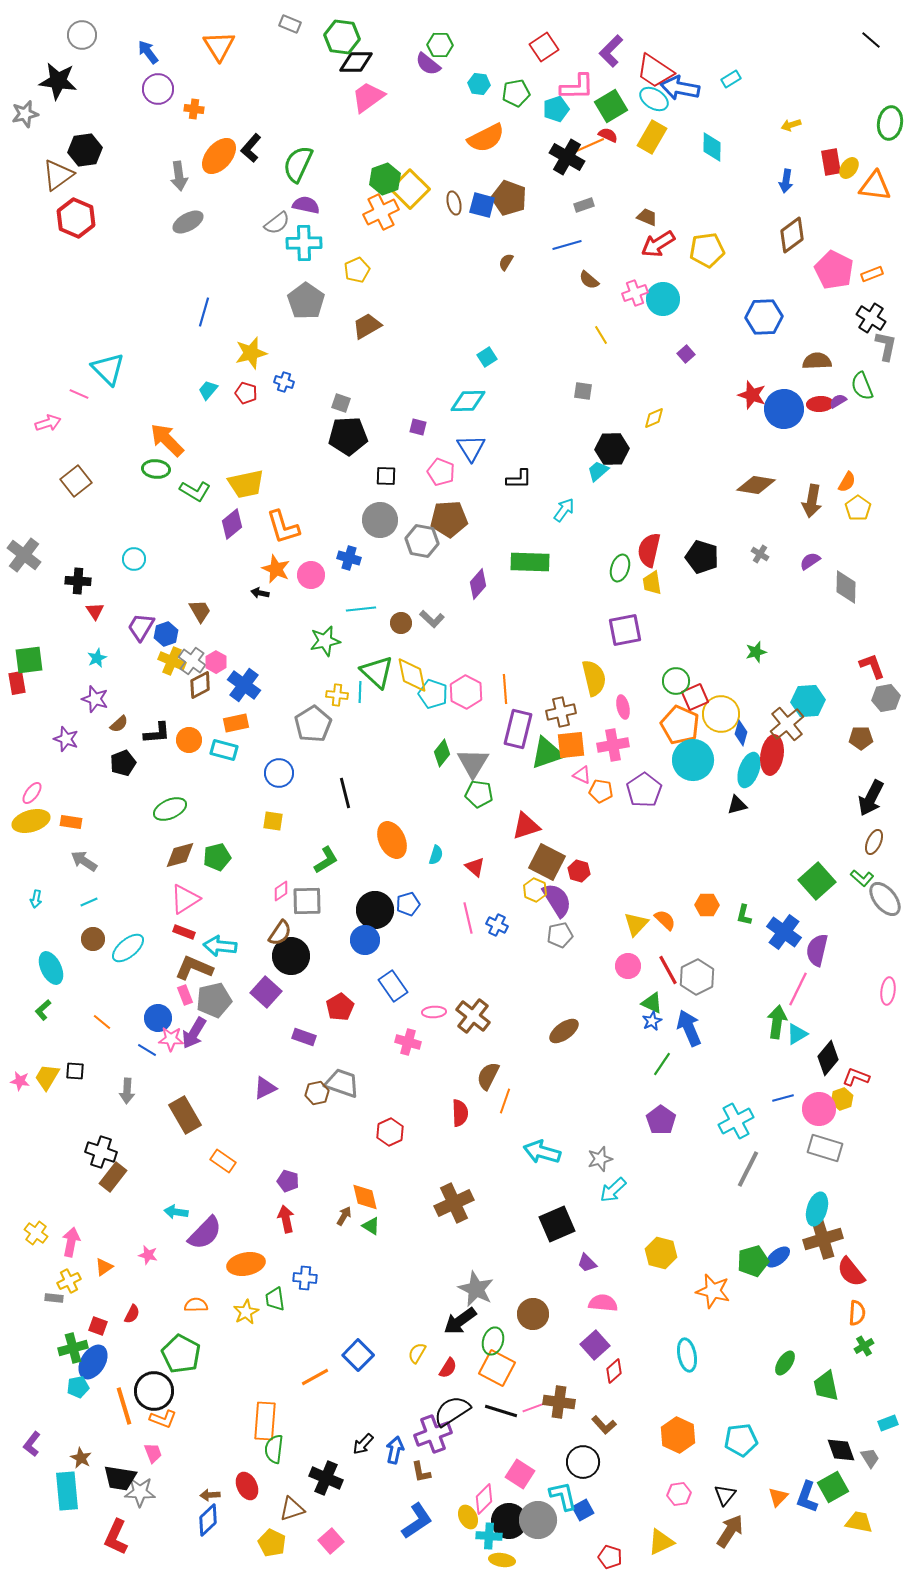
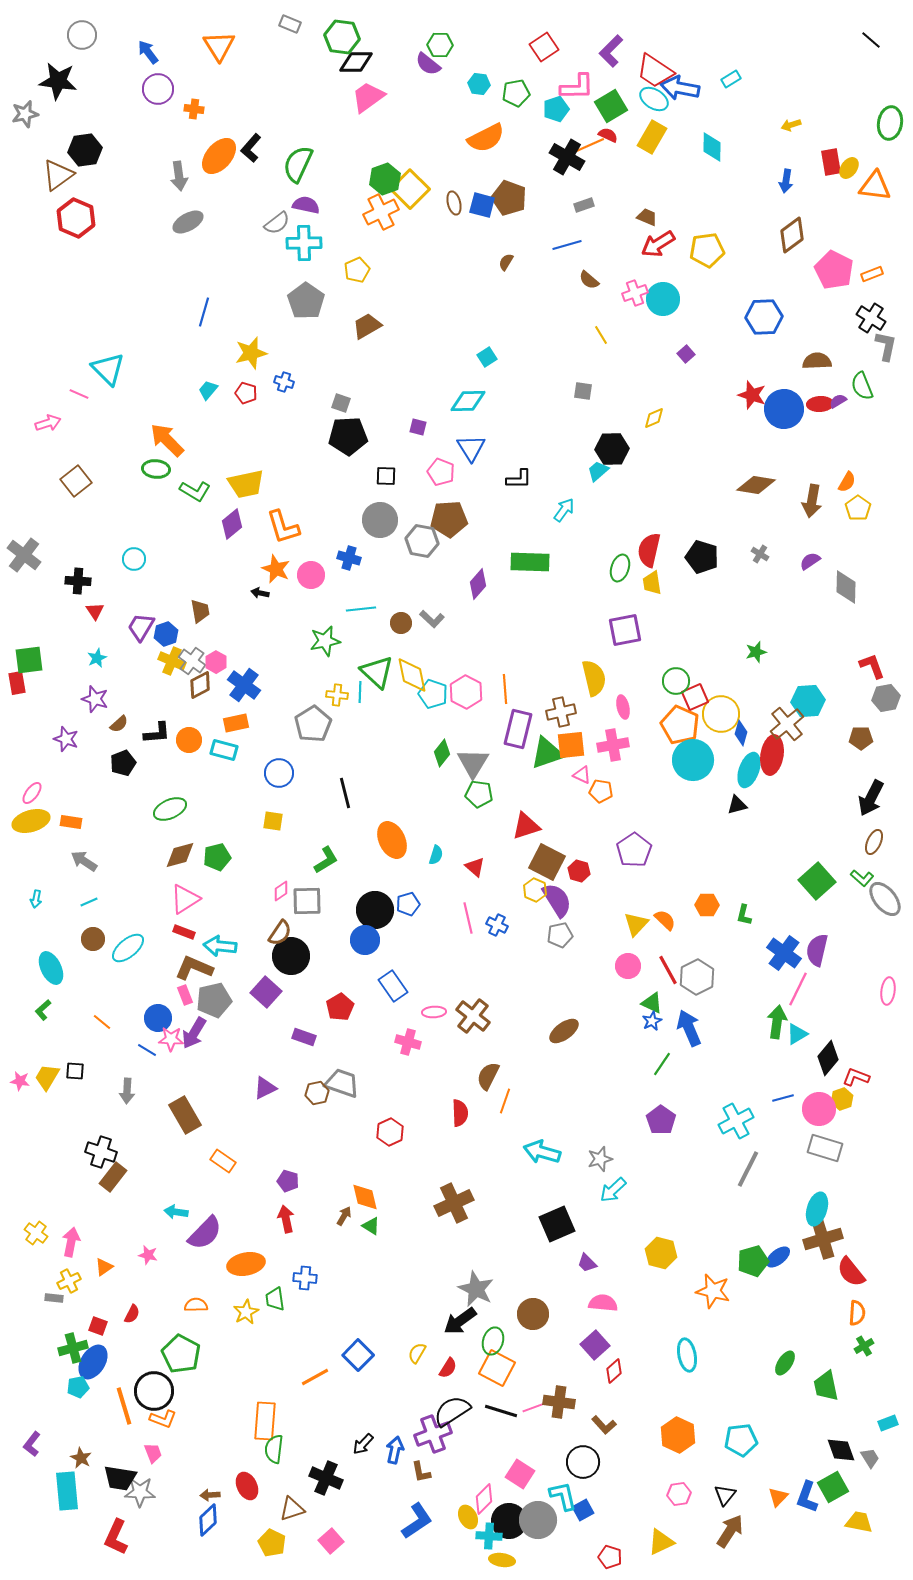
brown trapezoid at (200, 611): rotated 20 degrees clockwise
purple pentagon at (644, 790): moved 10 px left, 60 px down
blue cross at (784, 932): moved 21 px down
